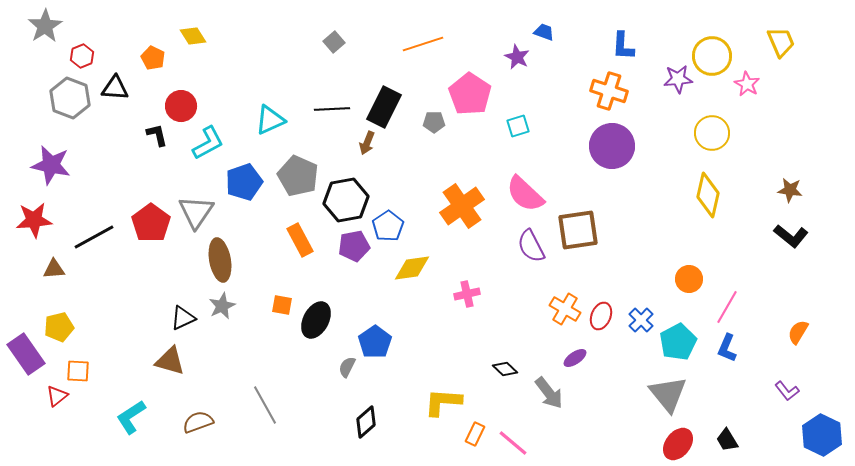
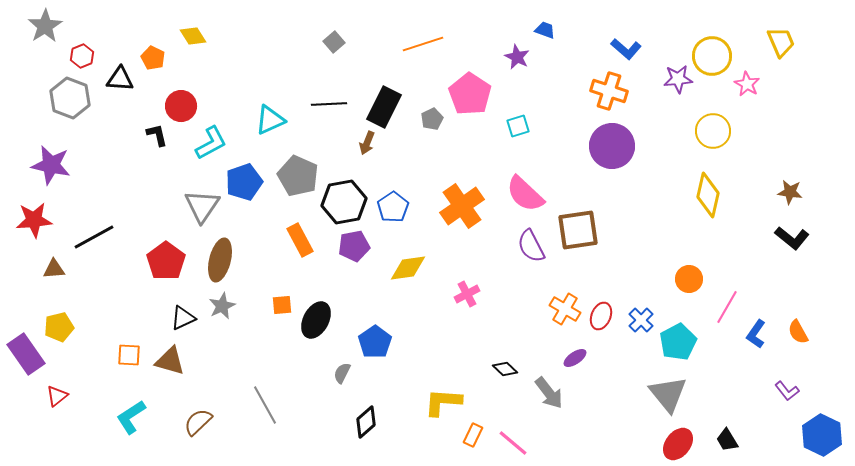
blue trapezoid at (544, 32): moved 1 px right, 2 px up
blue L-shape at (623, 46): moved 3 px right, 3 px down; rotated 52 degrees counterclockwise
black triangle at (115, 88): moved 5 px right, 9 px up
black line at (332, 109): moved 3 px left, 5 px up
gray pentagon at (434, 122): moved 2 px left, 3 px up; rotated 25 degrees counterclockwise
yellow circle at (712, 133): moved 1 px right, 2 px up
cyan L-shape at (208, 143): moved 3 px right
brown star at (790, 190): moved 2 px down
black hexagon at (346, 200): moved 2 px left, 2 px down
gray triangle at (196, 212): moved 6 px right, 6 px up
red pentagon at (151, 223): moved 15 px right, 38 px down
blue pentagon at (388, 226): moved 5 px right, 19 px up
black L-shape at (791, 236): moved 1 px right, 2 px down
brown ellipse at (220, 260): rotated 24 degrees clockwise
yellow diamond at (412, 268): moved 4 px left
pink cross at (467, 294): rotated 15 degrees counterclockwise
orange square at (282, 305): rotated 15 degrees counterclockwise
orange semicircle at (798, 332): rotated 60 degrees counterclockwise
blue L-shape at (727, 348): moved 29 px right, 14 px up; rotated 12 degrees clockwise
gray semicircle at (347, 367): moved 5 px left, 6 px down
orange square at (78, 371): moved 51 px right, 16 px up
brown semicircle at (198, 422): rotated 24 degrees counterclockwise
orange rectangle at (475, 434): moved 2 px left, 1 px down
